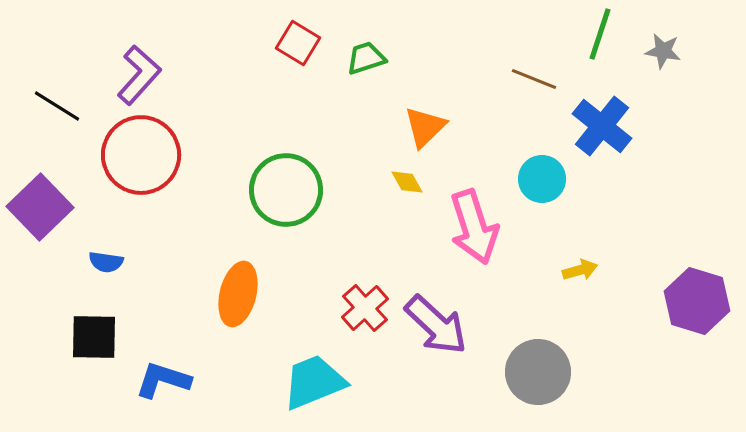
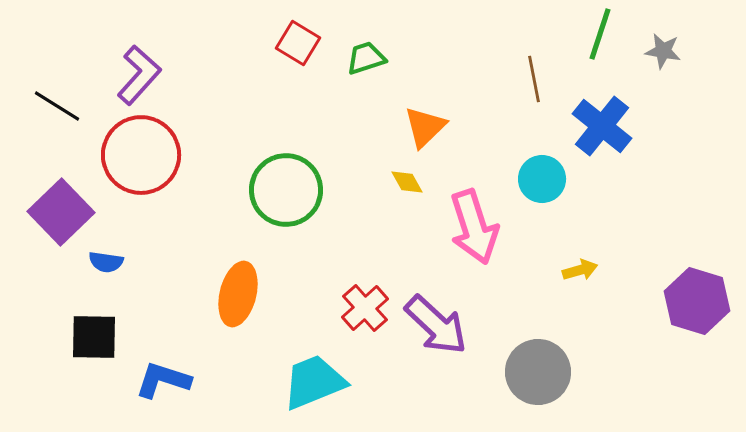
brown line: rotated 57 degrees clockwise
purple square: moved 21 px right, 5 px down
